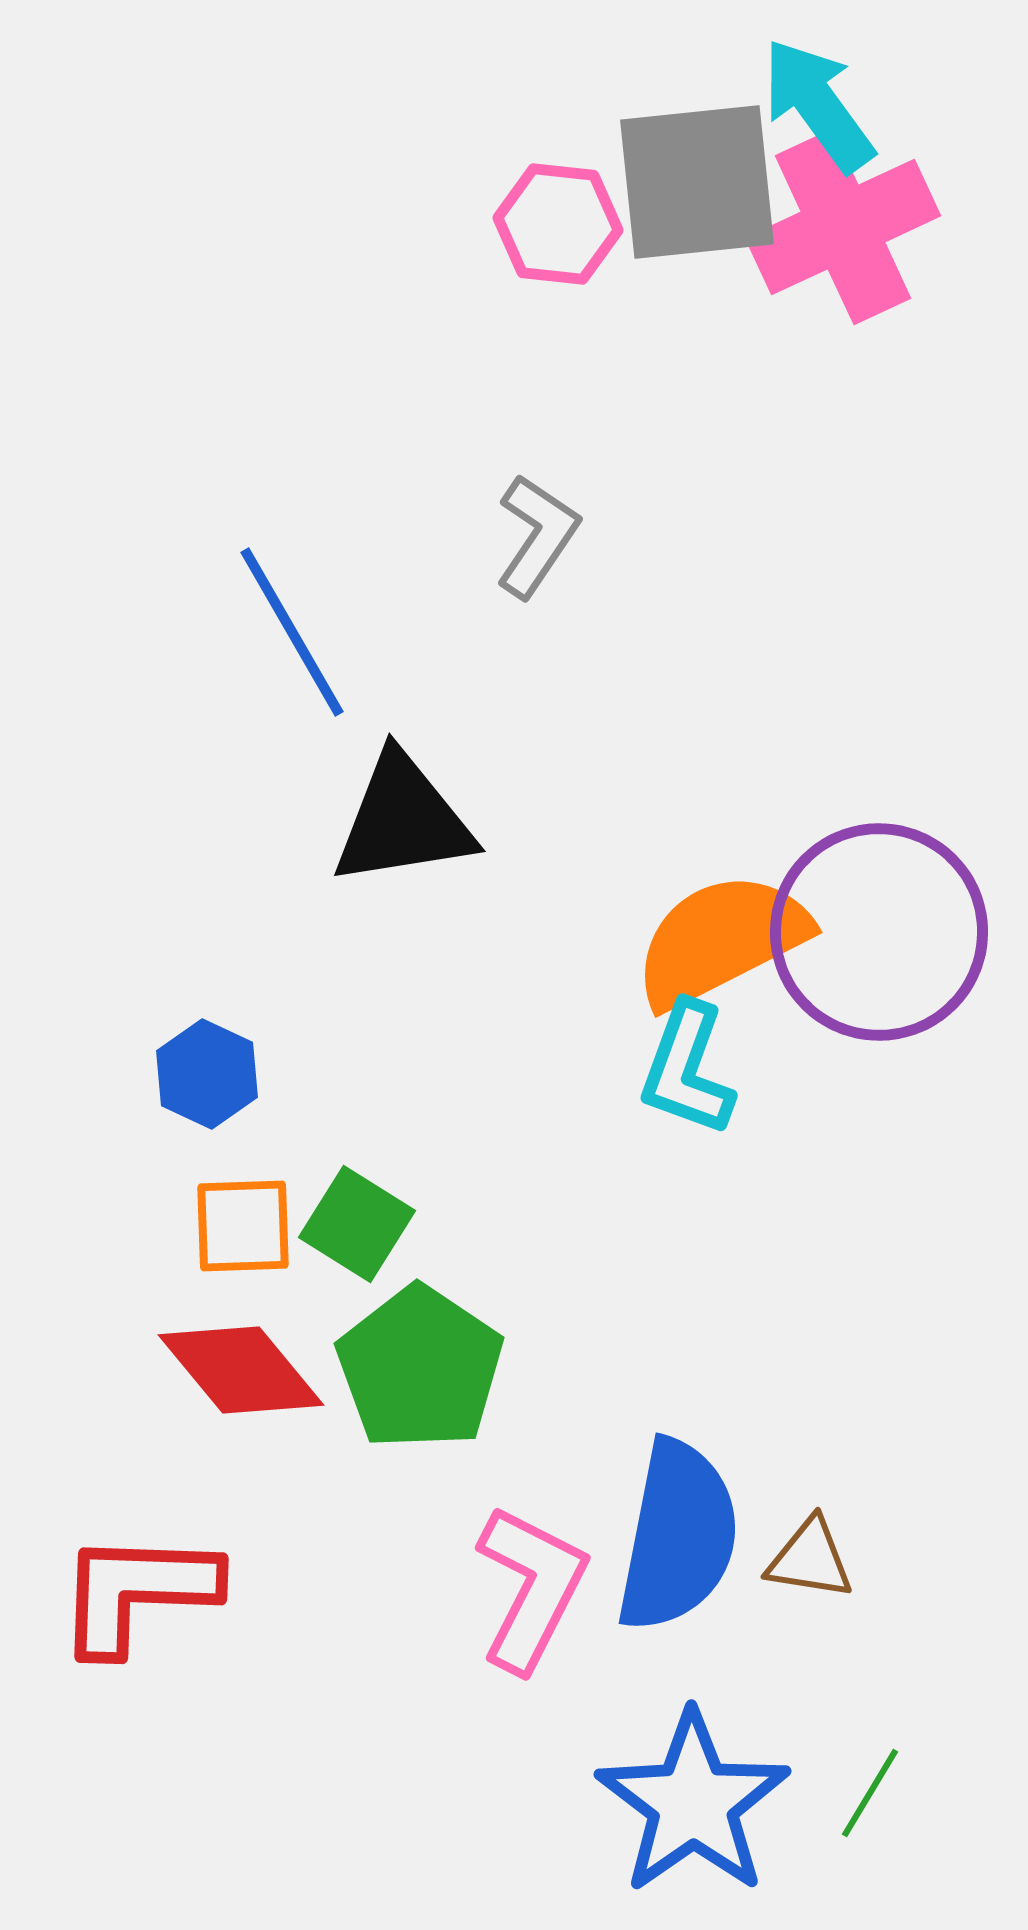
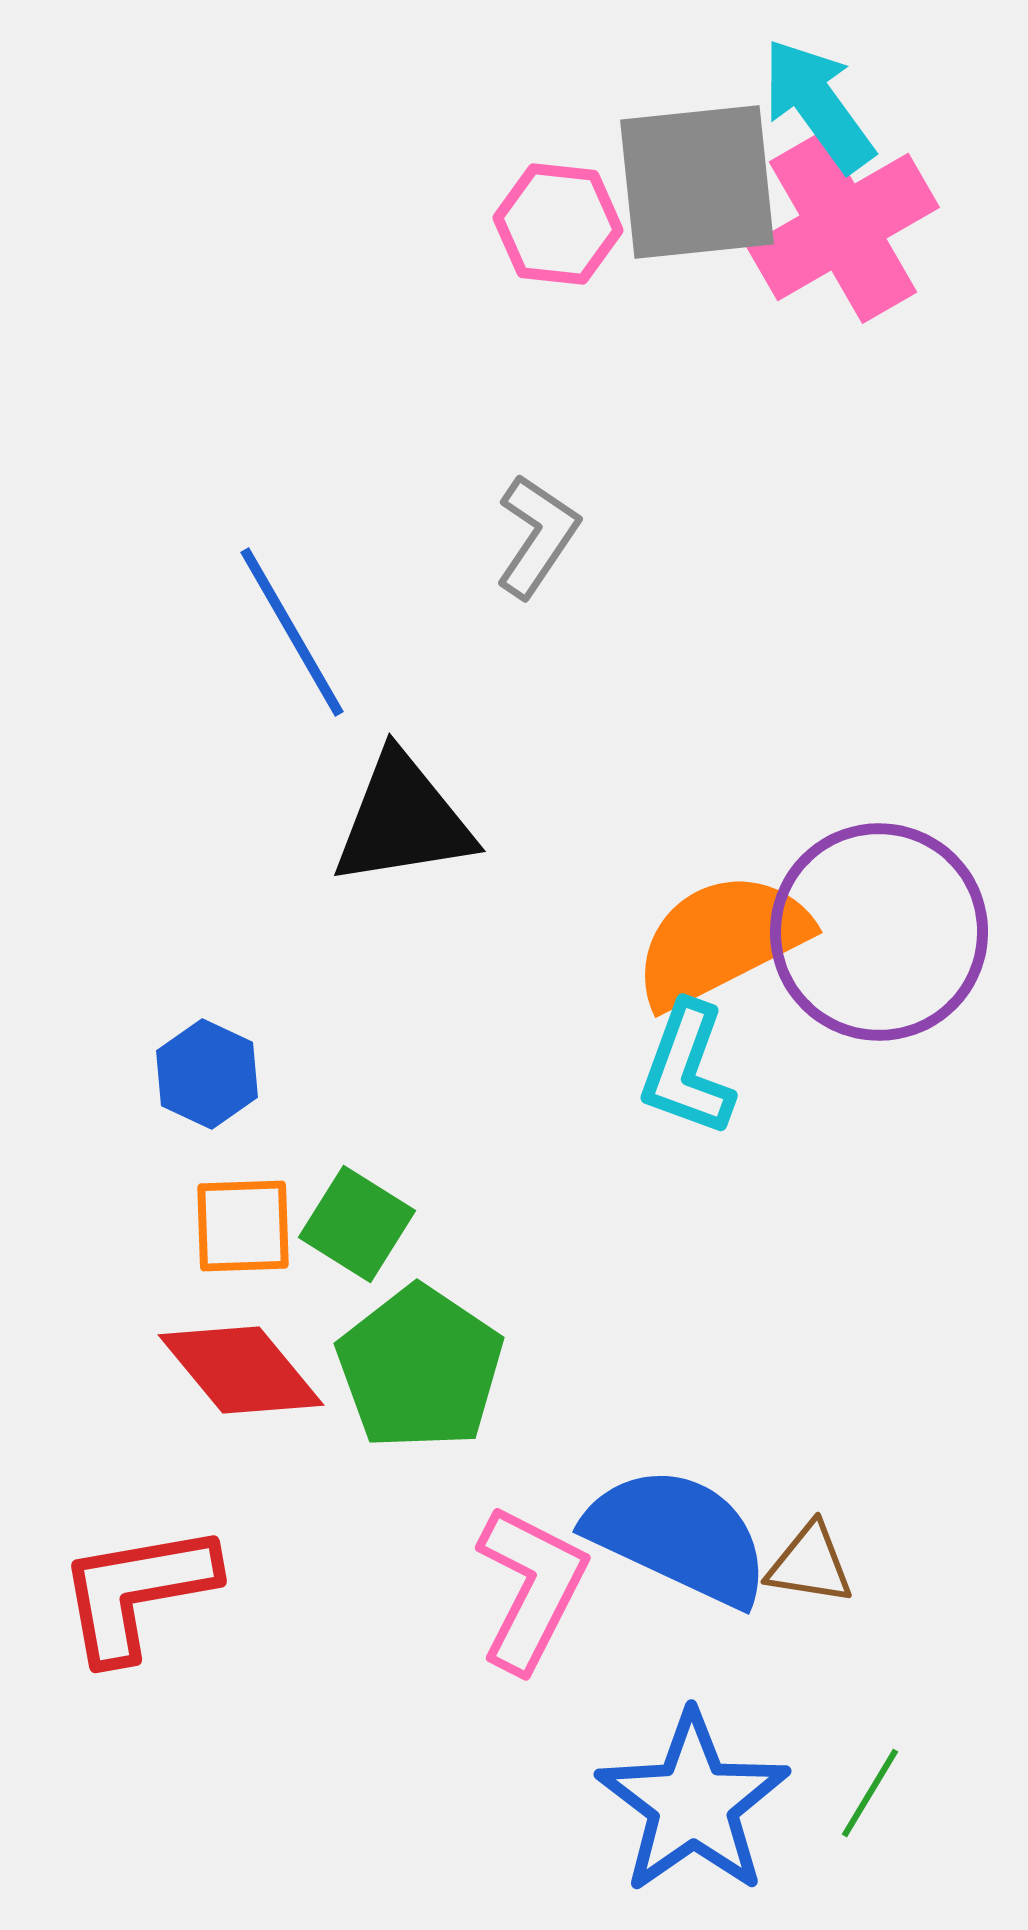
pink cross: rotated 5 degrees counterclockwise
blue semicircle: rotated 76 degrees counterclockwise
brown triangle: moved 5 px down
red L-shape: rotated 12 degrees counterclockwise
